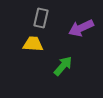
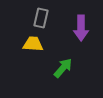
purple arrow: rotated 65 degrees counterclockwise
green arrow: moved 2 px down
